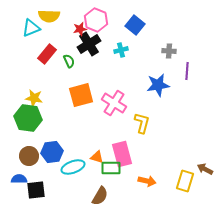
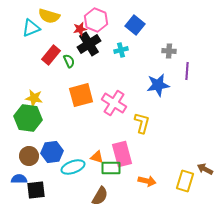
yellow semicircle: rotated 15 degrees clockwise
red rectangle: moved 4 px right, 1 px down
